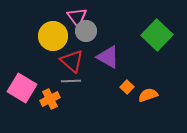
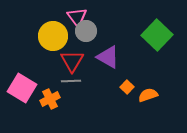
red triangle: rotated 20 degrees clockwise
